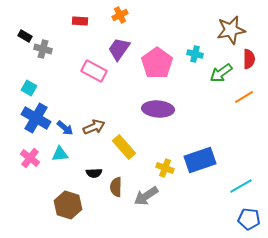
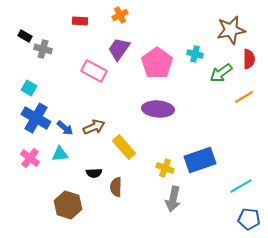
gray arrow: moved 27 px right, 3 px down; rotated 45 degrees counterclockwise
